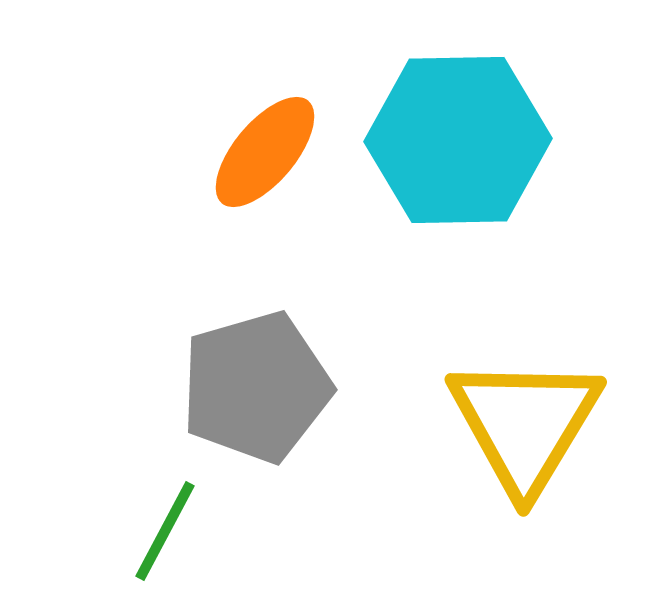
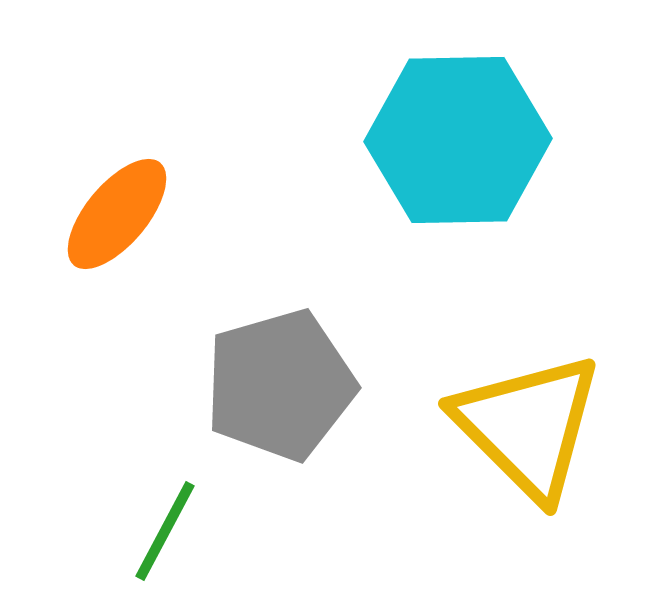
orange ellipse: moved 148 px left, 62 px down
gray pentagon: moved 24 px right, 2 px up
yellow triangle: moved 3 px right, 2 px down; rotated 16 degrees counterclockwise
